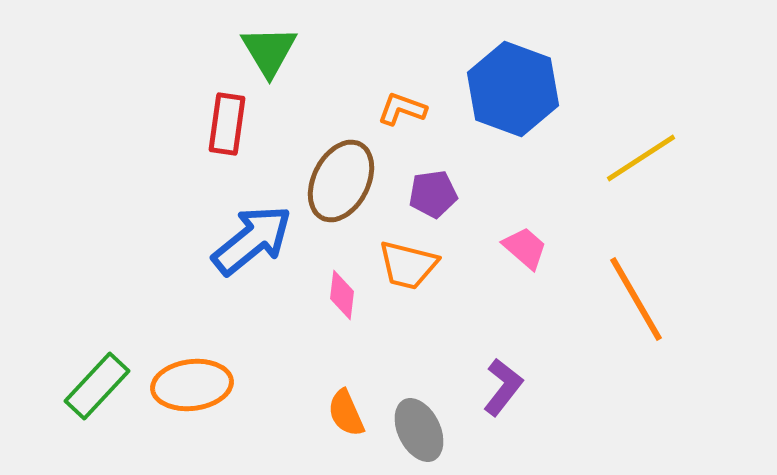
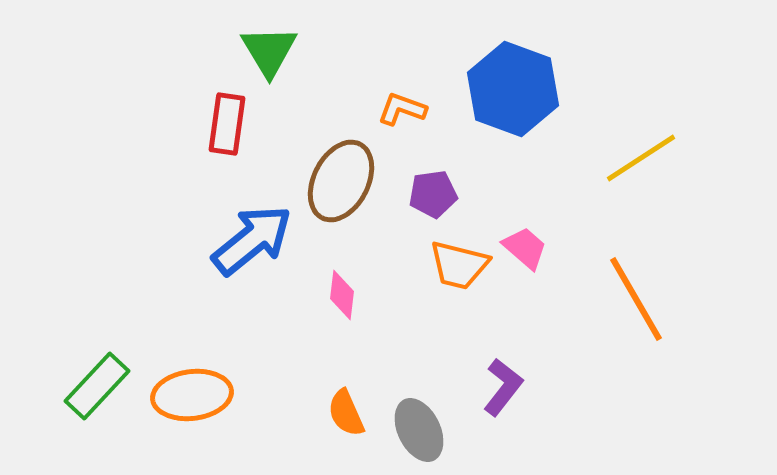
orange trapezoid: moved 51 px right
orange ellipse: moved 10 px down
